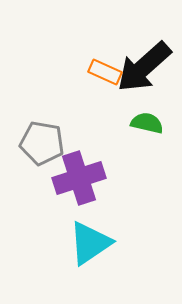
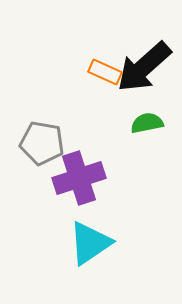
green semicircle: rotated 24 degrees counterclockwise
